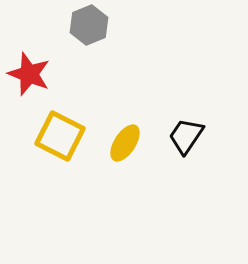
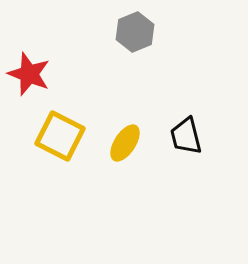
gray hexagon: moved 46 px right, 7 px down
black trapezoid: rotated 48 degrees counterclockwise
